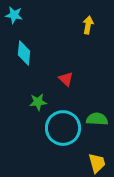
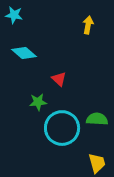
cyan diamond: rotated 55 degrees counterclockwise
red triangle: moved 7 px left
cyan circle: moved 1 px left
